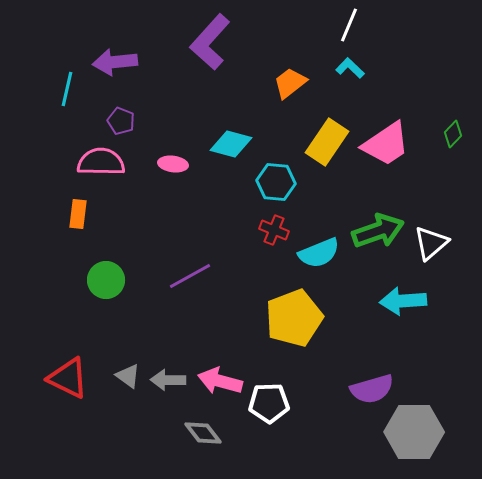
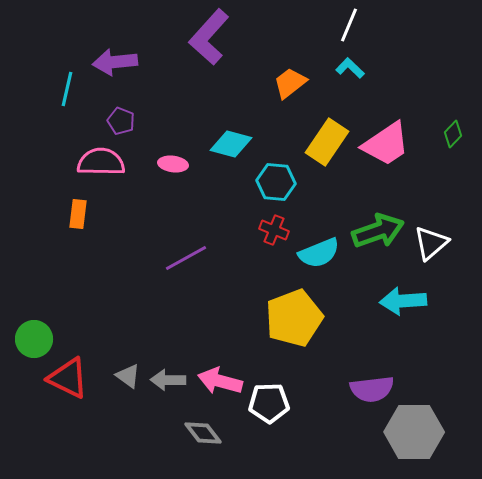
purple L-shape: moved 1 px left, 5 px up
purple line: moved 4 px left, 18 px up
green circle: moved 72 px left, 59 px down
purple semicircle: rotated 9 degrees clockwise
